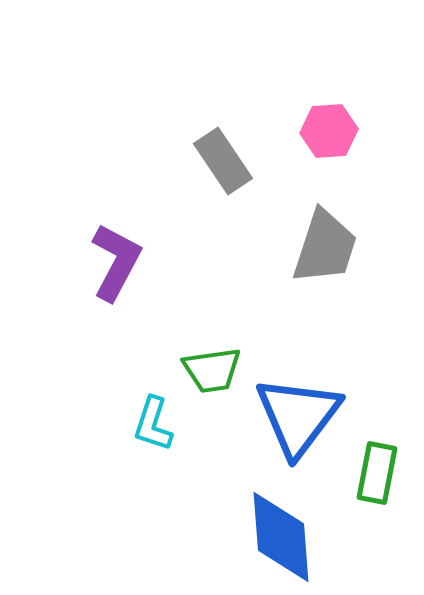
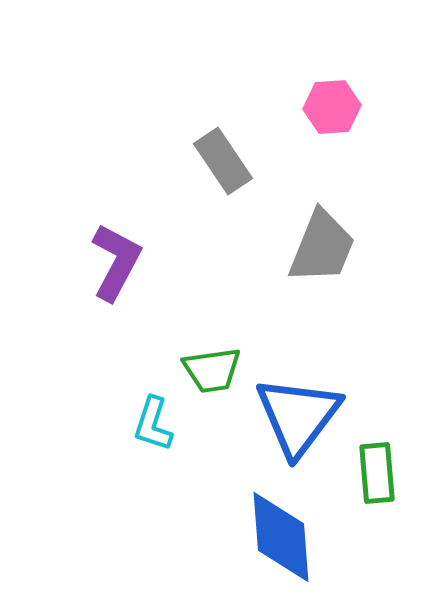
pink hexagon: moved 3 px right, 24 px up
gray trapezoid: moved 3 px left; rotated 4 degrees clockwise
green rectangle: rotated 16 degrees counterclockwise
